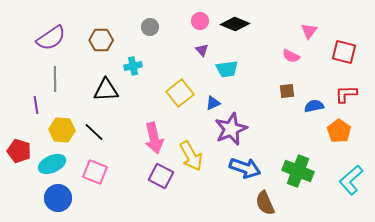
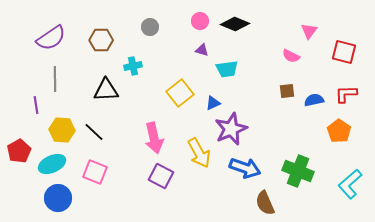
purple triangle: rotated 32 degrees counterclockwise
blue semicircle: moved 6 px up
red pentagon: rotated 25 degrees clockwise
yellow arrow: moved 8 px right, 3 px up
cyan L-shape: moved 1 px left, 4 px down
